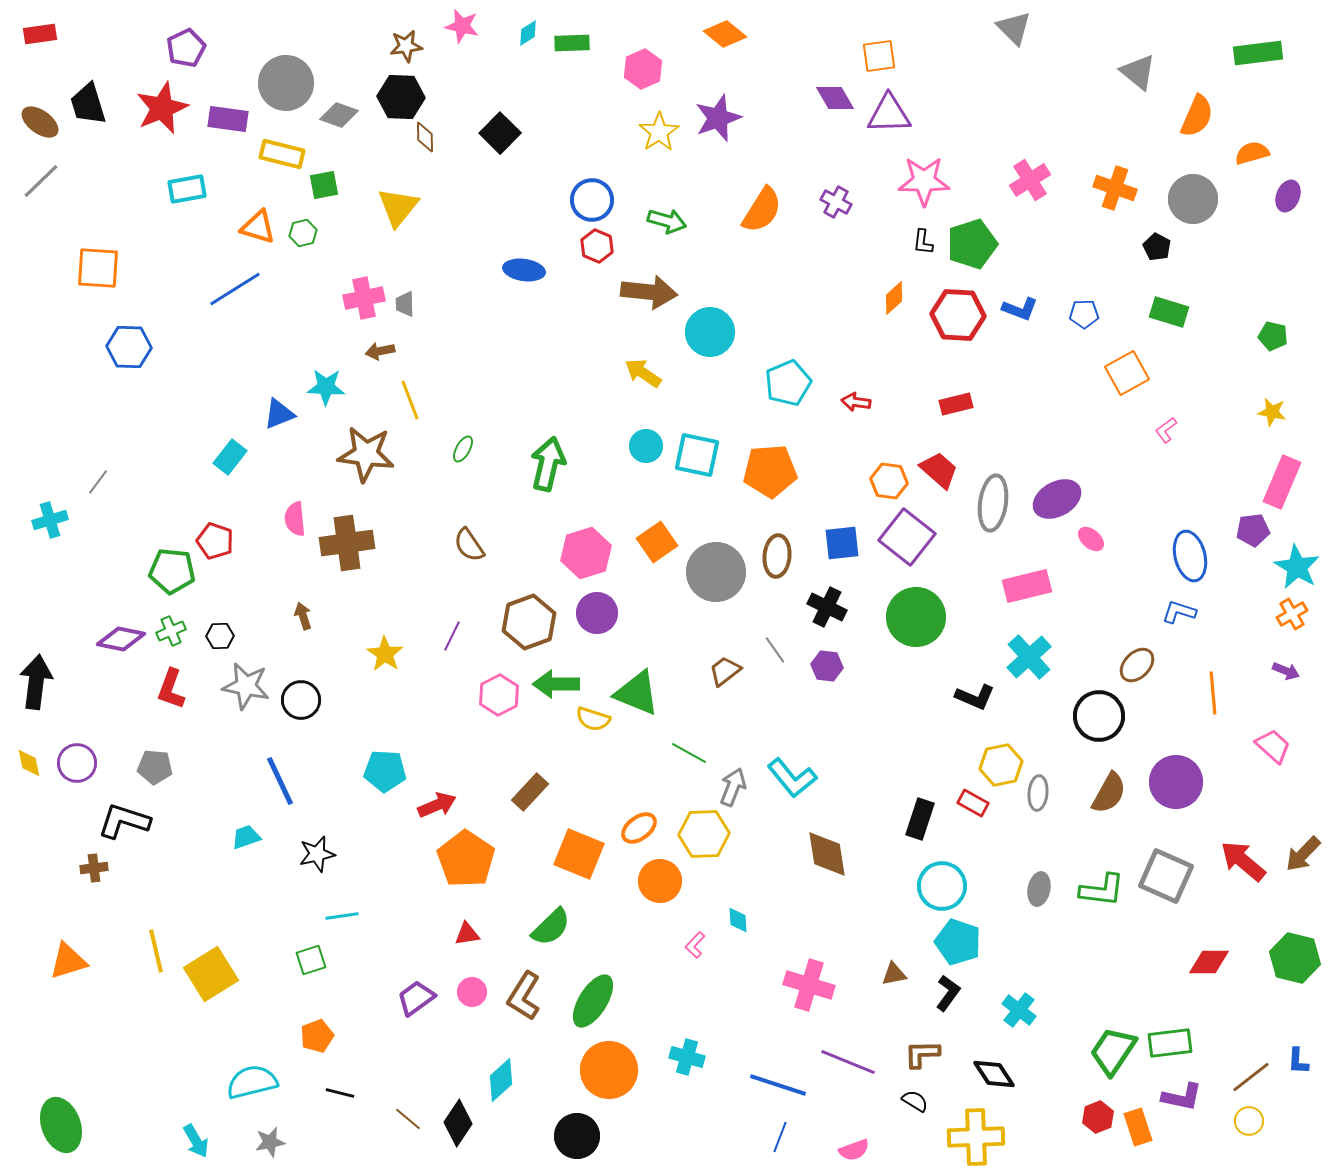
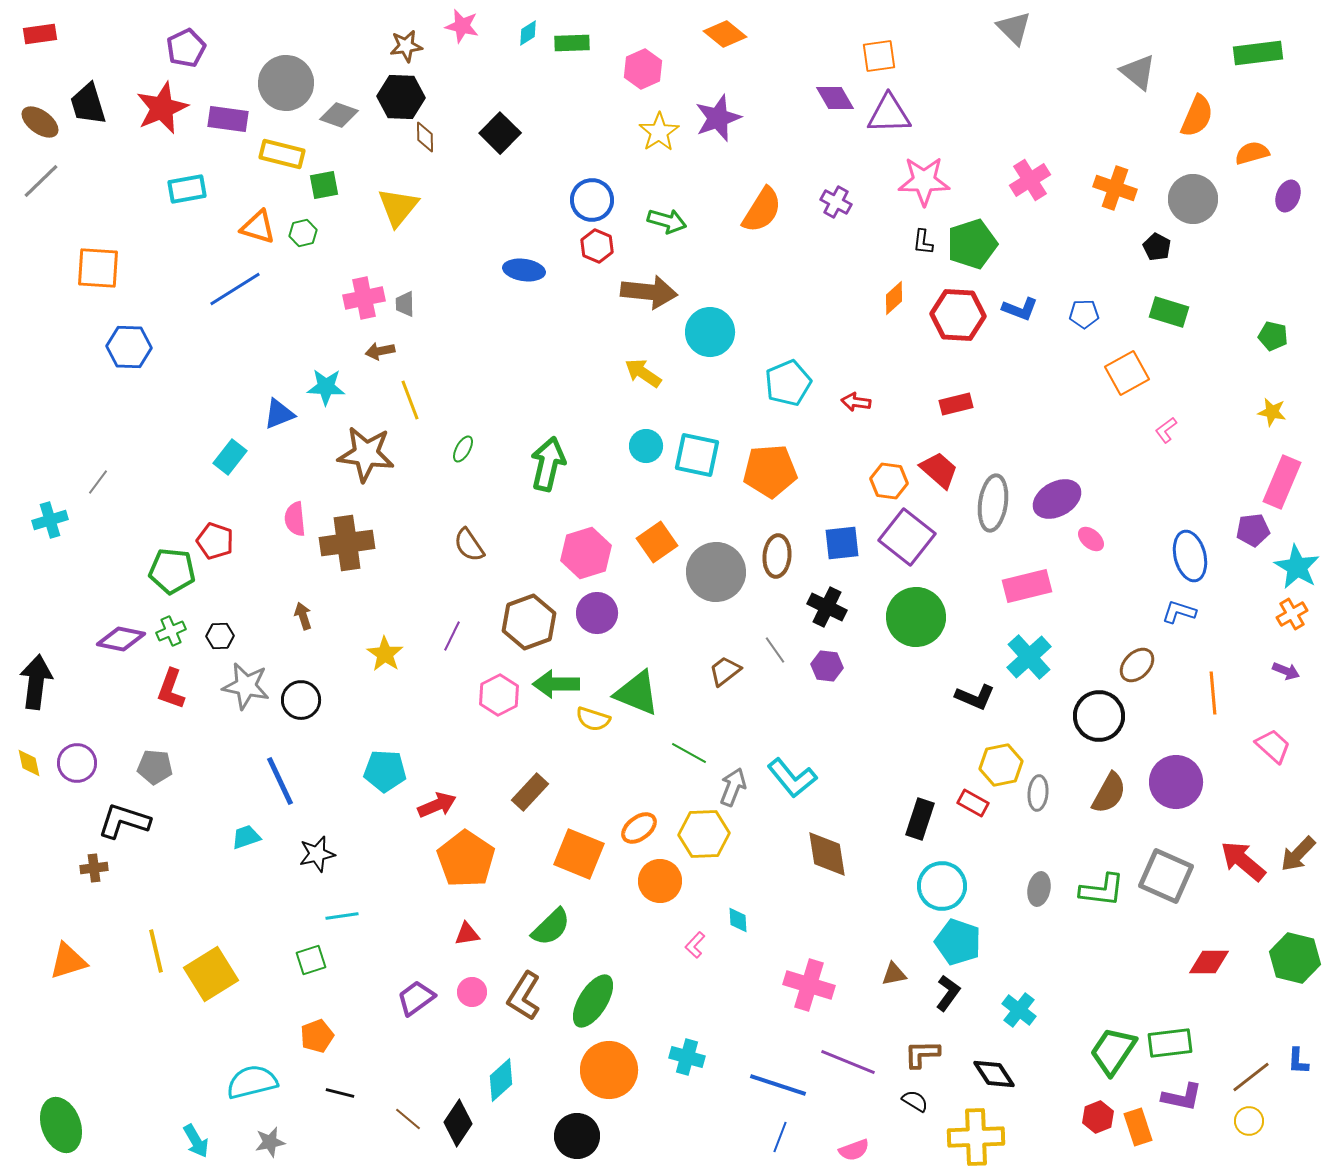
brown arrow at (1303, 854): moved 5 px left
